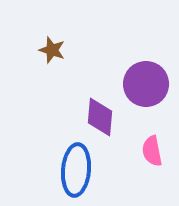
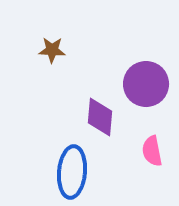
brown star: rotated 16 degrees counterclockwise
blue ellipse: moved 4 px left, 2 px down
